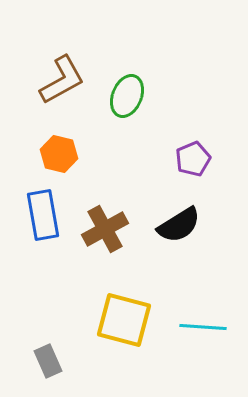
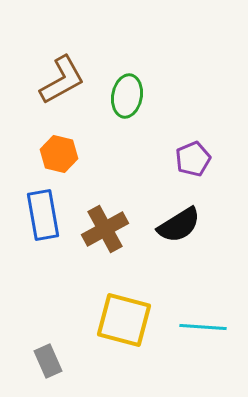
green ellipse: rotated 12 degrees counterclockwise
